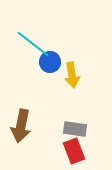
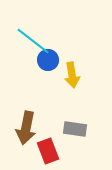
cyan line: moved 3 px up
blue circle: moved 2 px left, 2 px up
brown arrow: moved 5 px right, 2 px down
red rectangle: moved 26 px left
